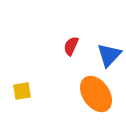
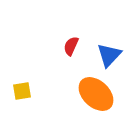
orange ellipse: rotated 12 degrees counterclockwise
